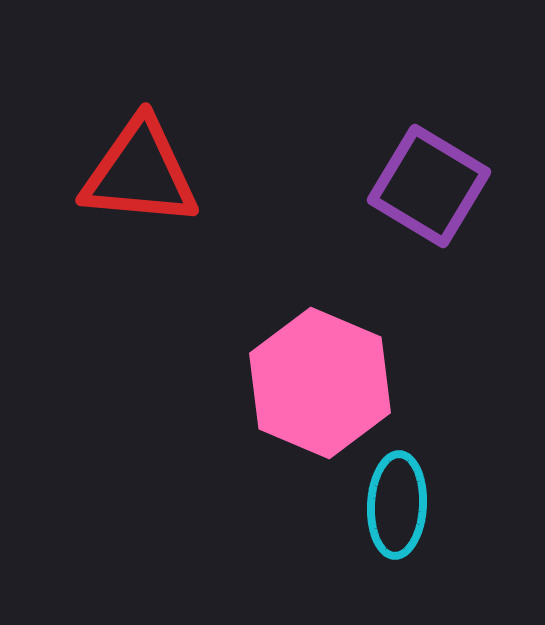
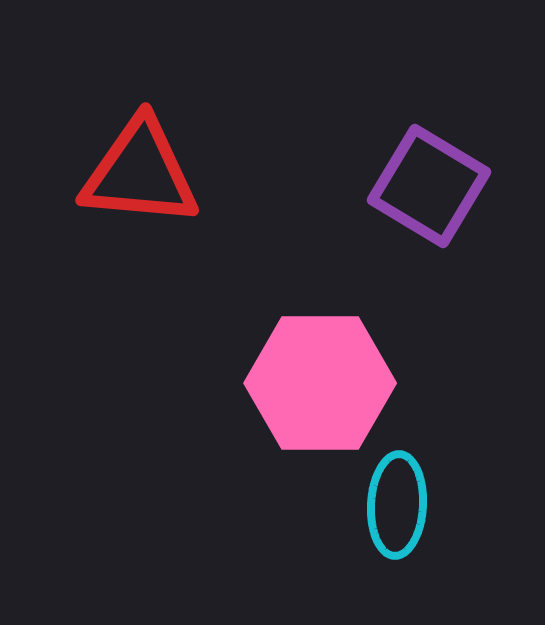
pink hexagon: rotated 23 degrees counterclockwise
